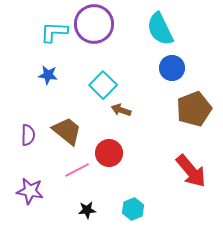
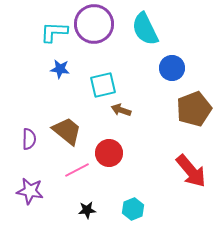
cyan semicircle: moved 15 px left
blue star: moved 12 px right, 6 px up
cyan square: rotated 32 degrees clockwise
purple semicircle: moved 1 px right, 4 px down
